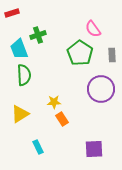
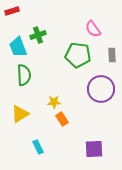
red rectangle: moved 2 px up
cyan trapezoid: moved 1 px left, 2 px up
green pentagon: moved 2 px left, 2 px down; rotated 25 degrees counterclockwise
